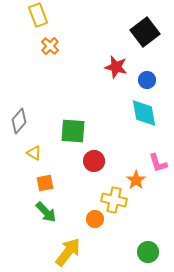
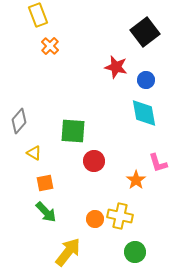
blue circle: moved 1 px left
yellow cross: moved 6 px right, 16 px down
green circle: moved 13 px left
